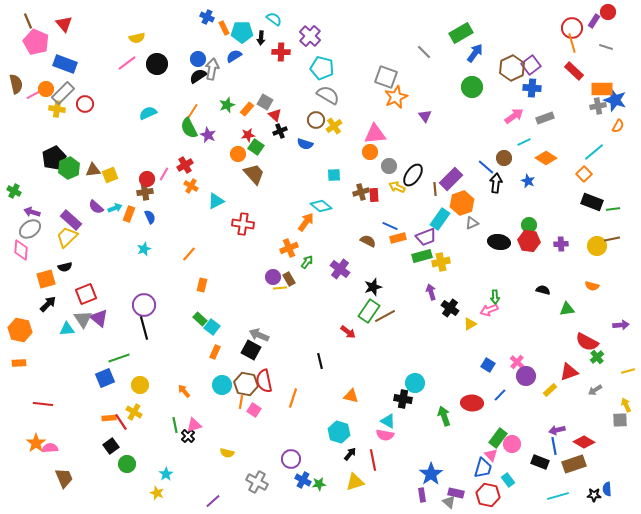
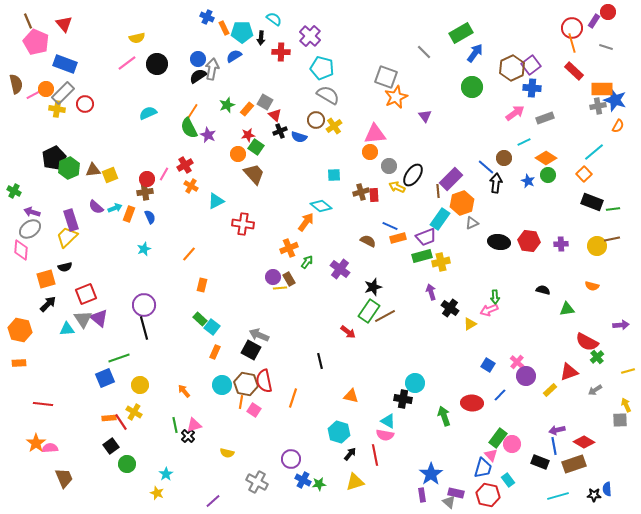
pink arrow at (514, 116): moved 1 px right, 3 px up
blue semicircle at (305, 144): moved 6 px left, 7 px up
brown line at (435, 189): moved 3 px right, 2 px down
purple rectangle at (71, 220): rotated 30 degrees clockwise
green circle at (529, 225): moved 19 px right, 50 px up
red line at (373, 460): moved 2 px right, 5 px up
